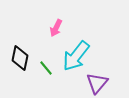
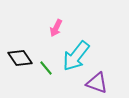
black diamond: rotated 45 degrees counterclockwise
purple triangle: rotated 50 degrees counterclockwise
